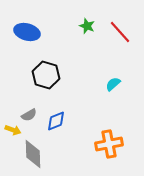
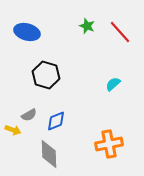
gray diamond: moved 16 px right
